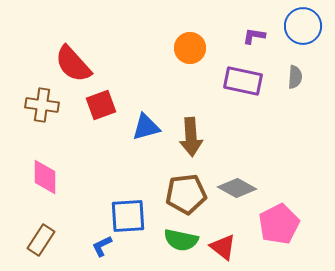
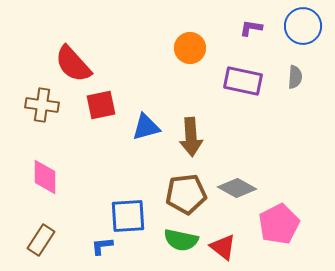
purple L-shape: moved 3 px left, 8 px up
red square: rotated 8 degrees clockwise
blue L-shape: rotated 20 degrees clockwise
